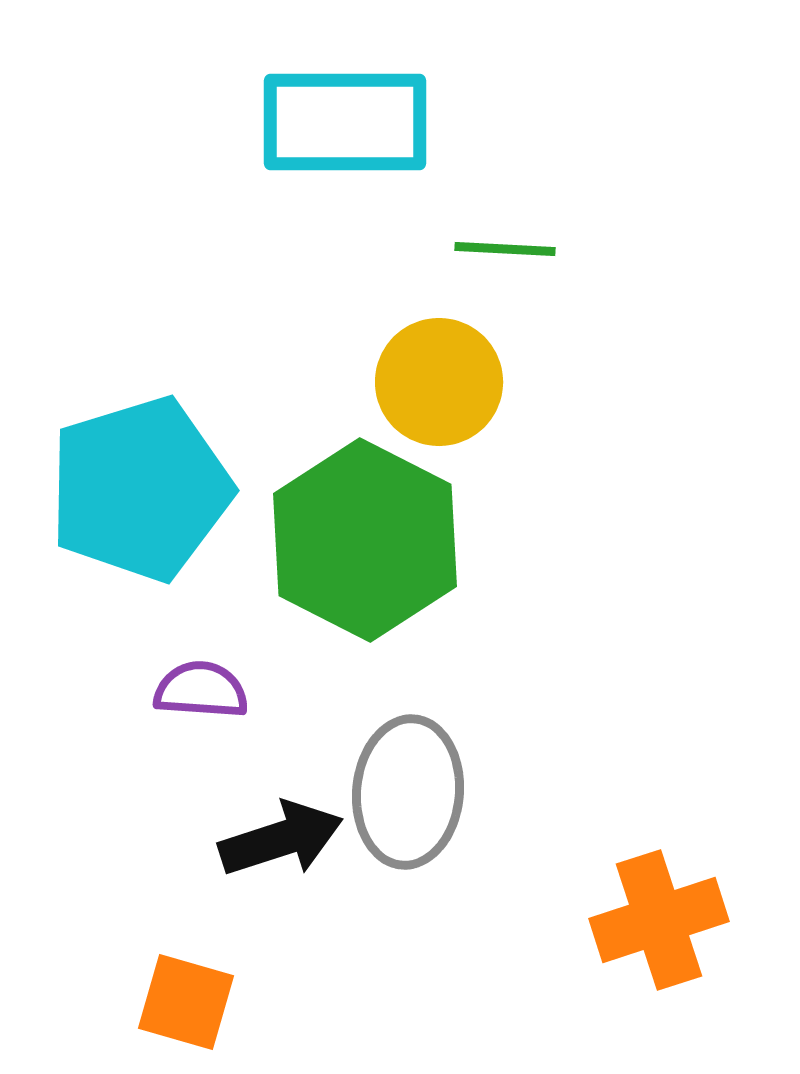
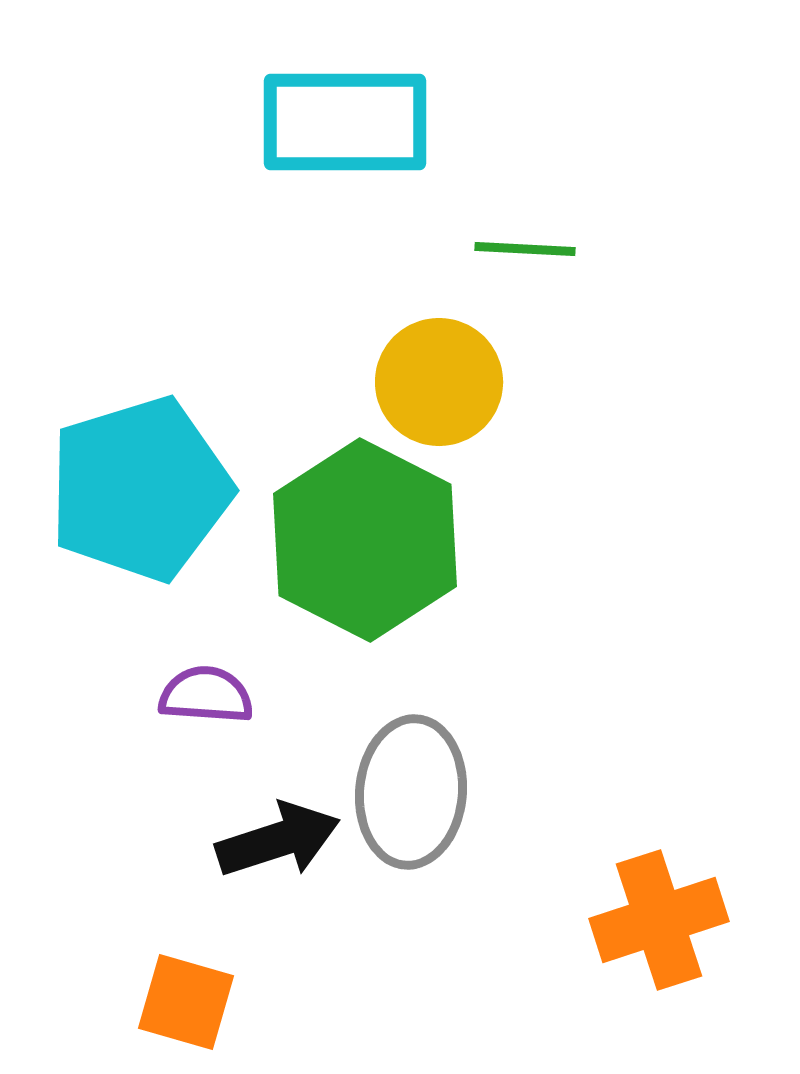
green line: moved 20 px right
purple semicircle: moved 5 px right, 5 px down
gray ellipse: moved 3 px right
black arrow: moved 3 px left, 1 px down
